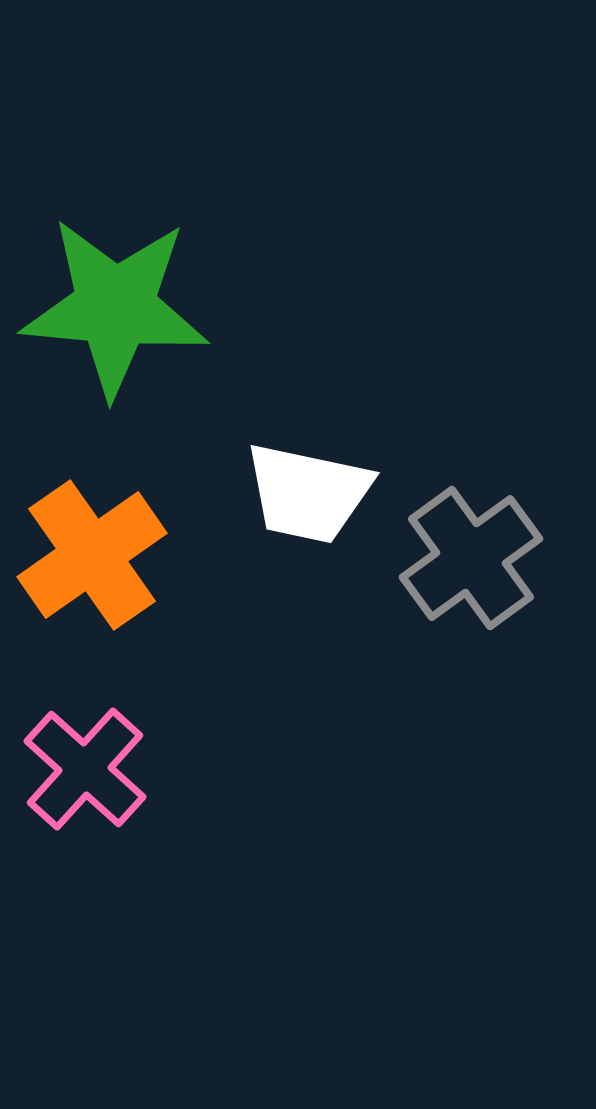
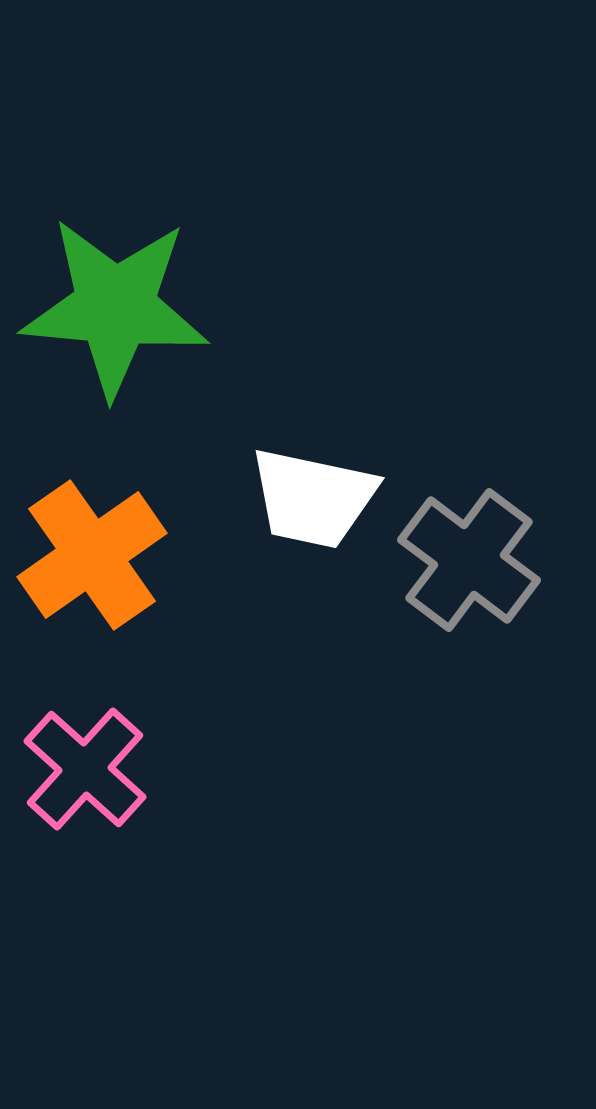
white trapezoid: moved 5 px right, 5 px down
gray cross: moved 2 px left, 2 px down; rotated 17 degrees counterclockwise
